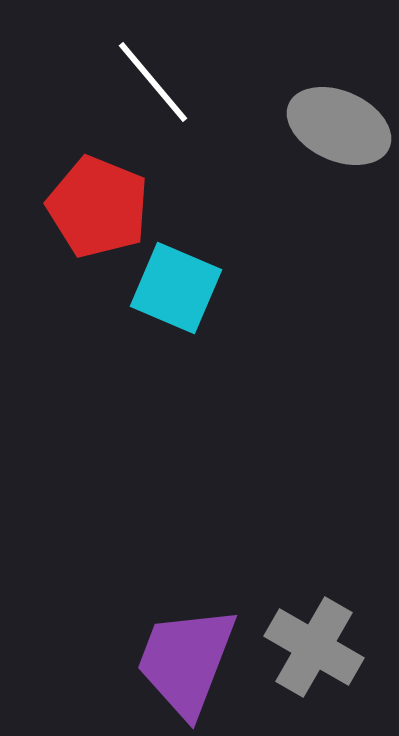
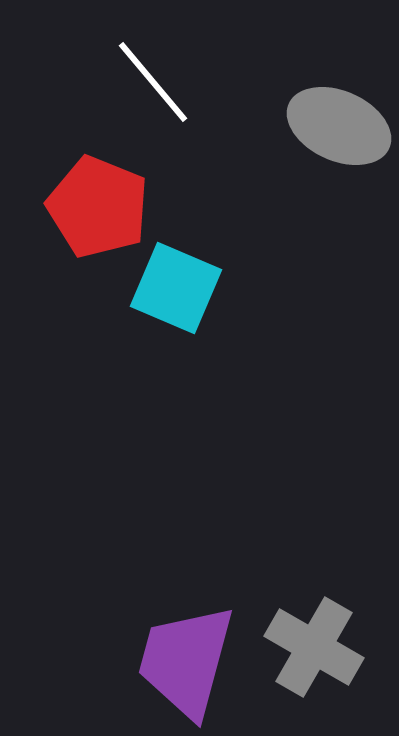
purple trapezoid: rotated 6 degrees counterclockwise
